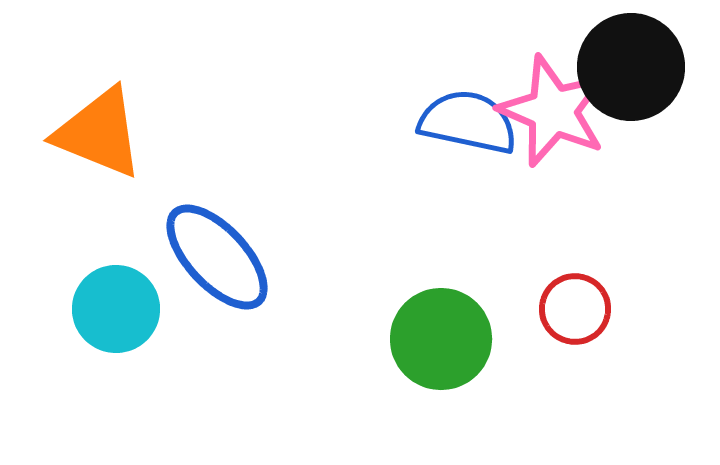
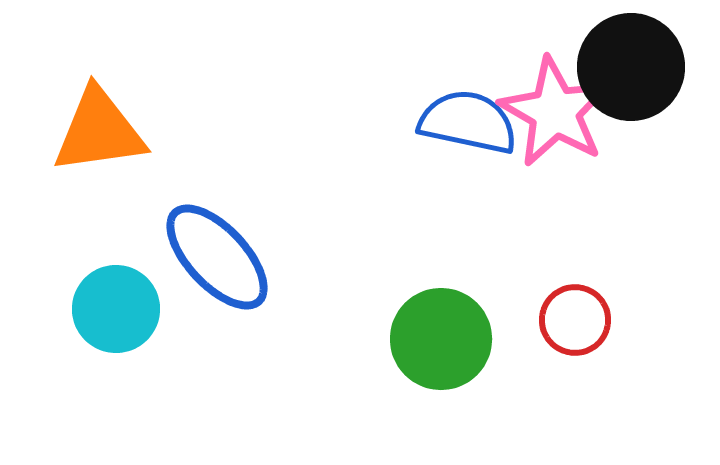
pink star: moved 2 px right, 1 px down; rotated 7 degrees clockwise
orange triangle: moved 2 px up; rotated 30 degrees counterclockwise
red circle: moved 11 px down
